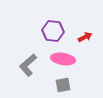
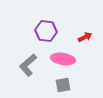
purple hexagon: moved 7 px left
